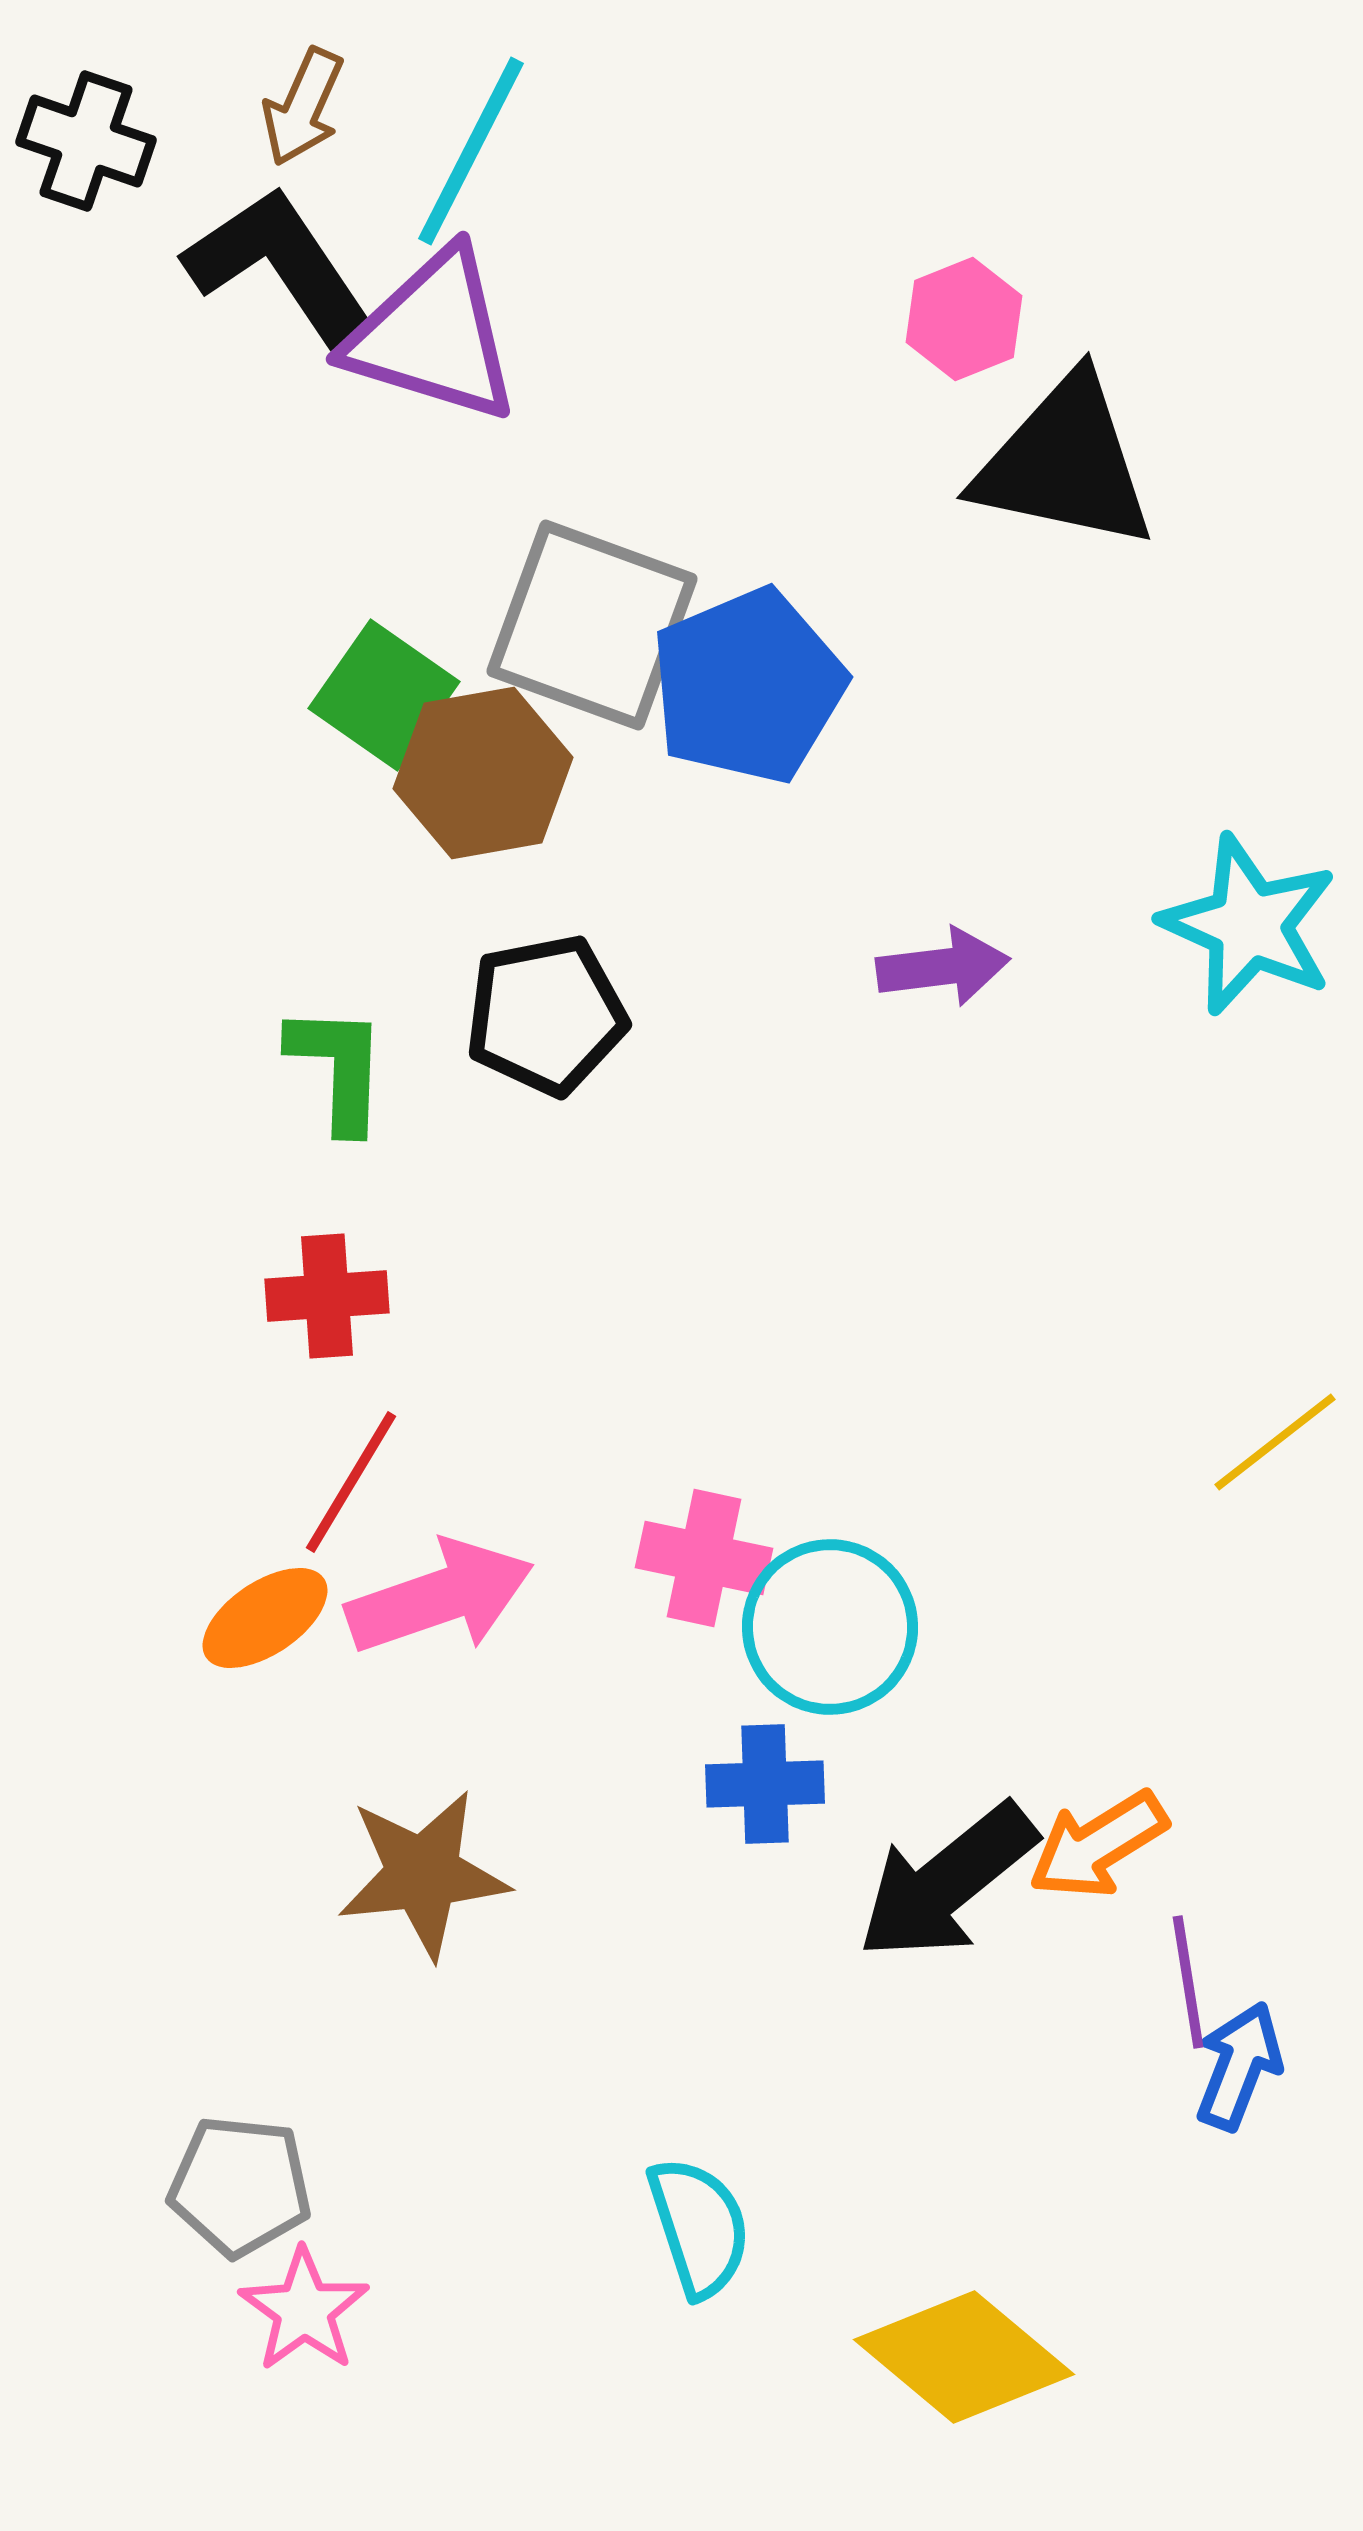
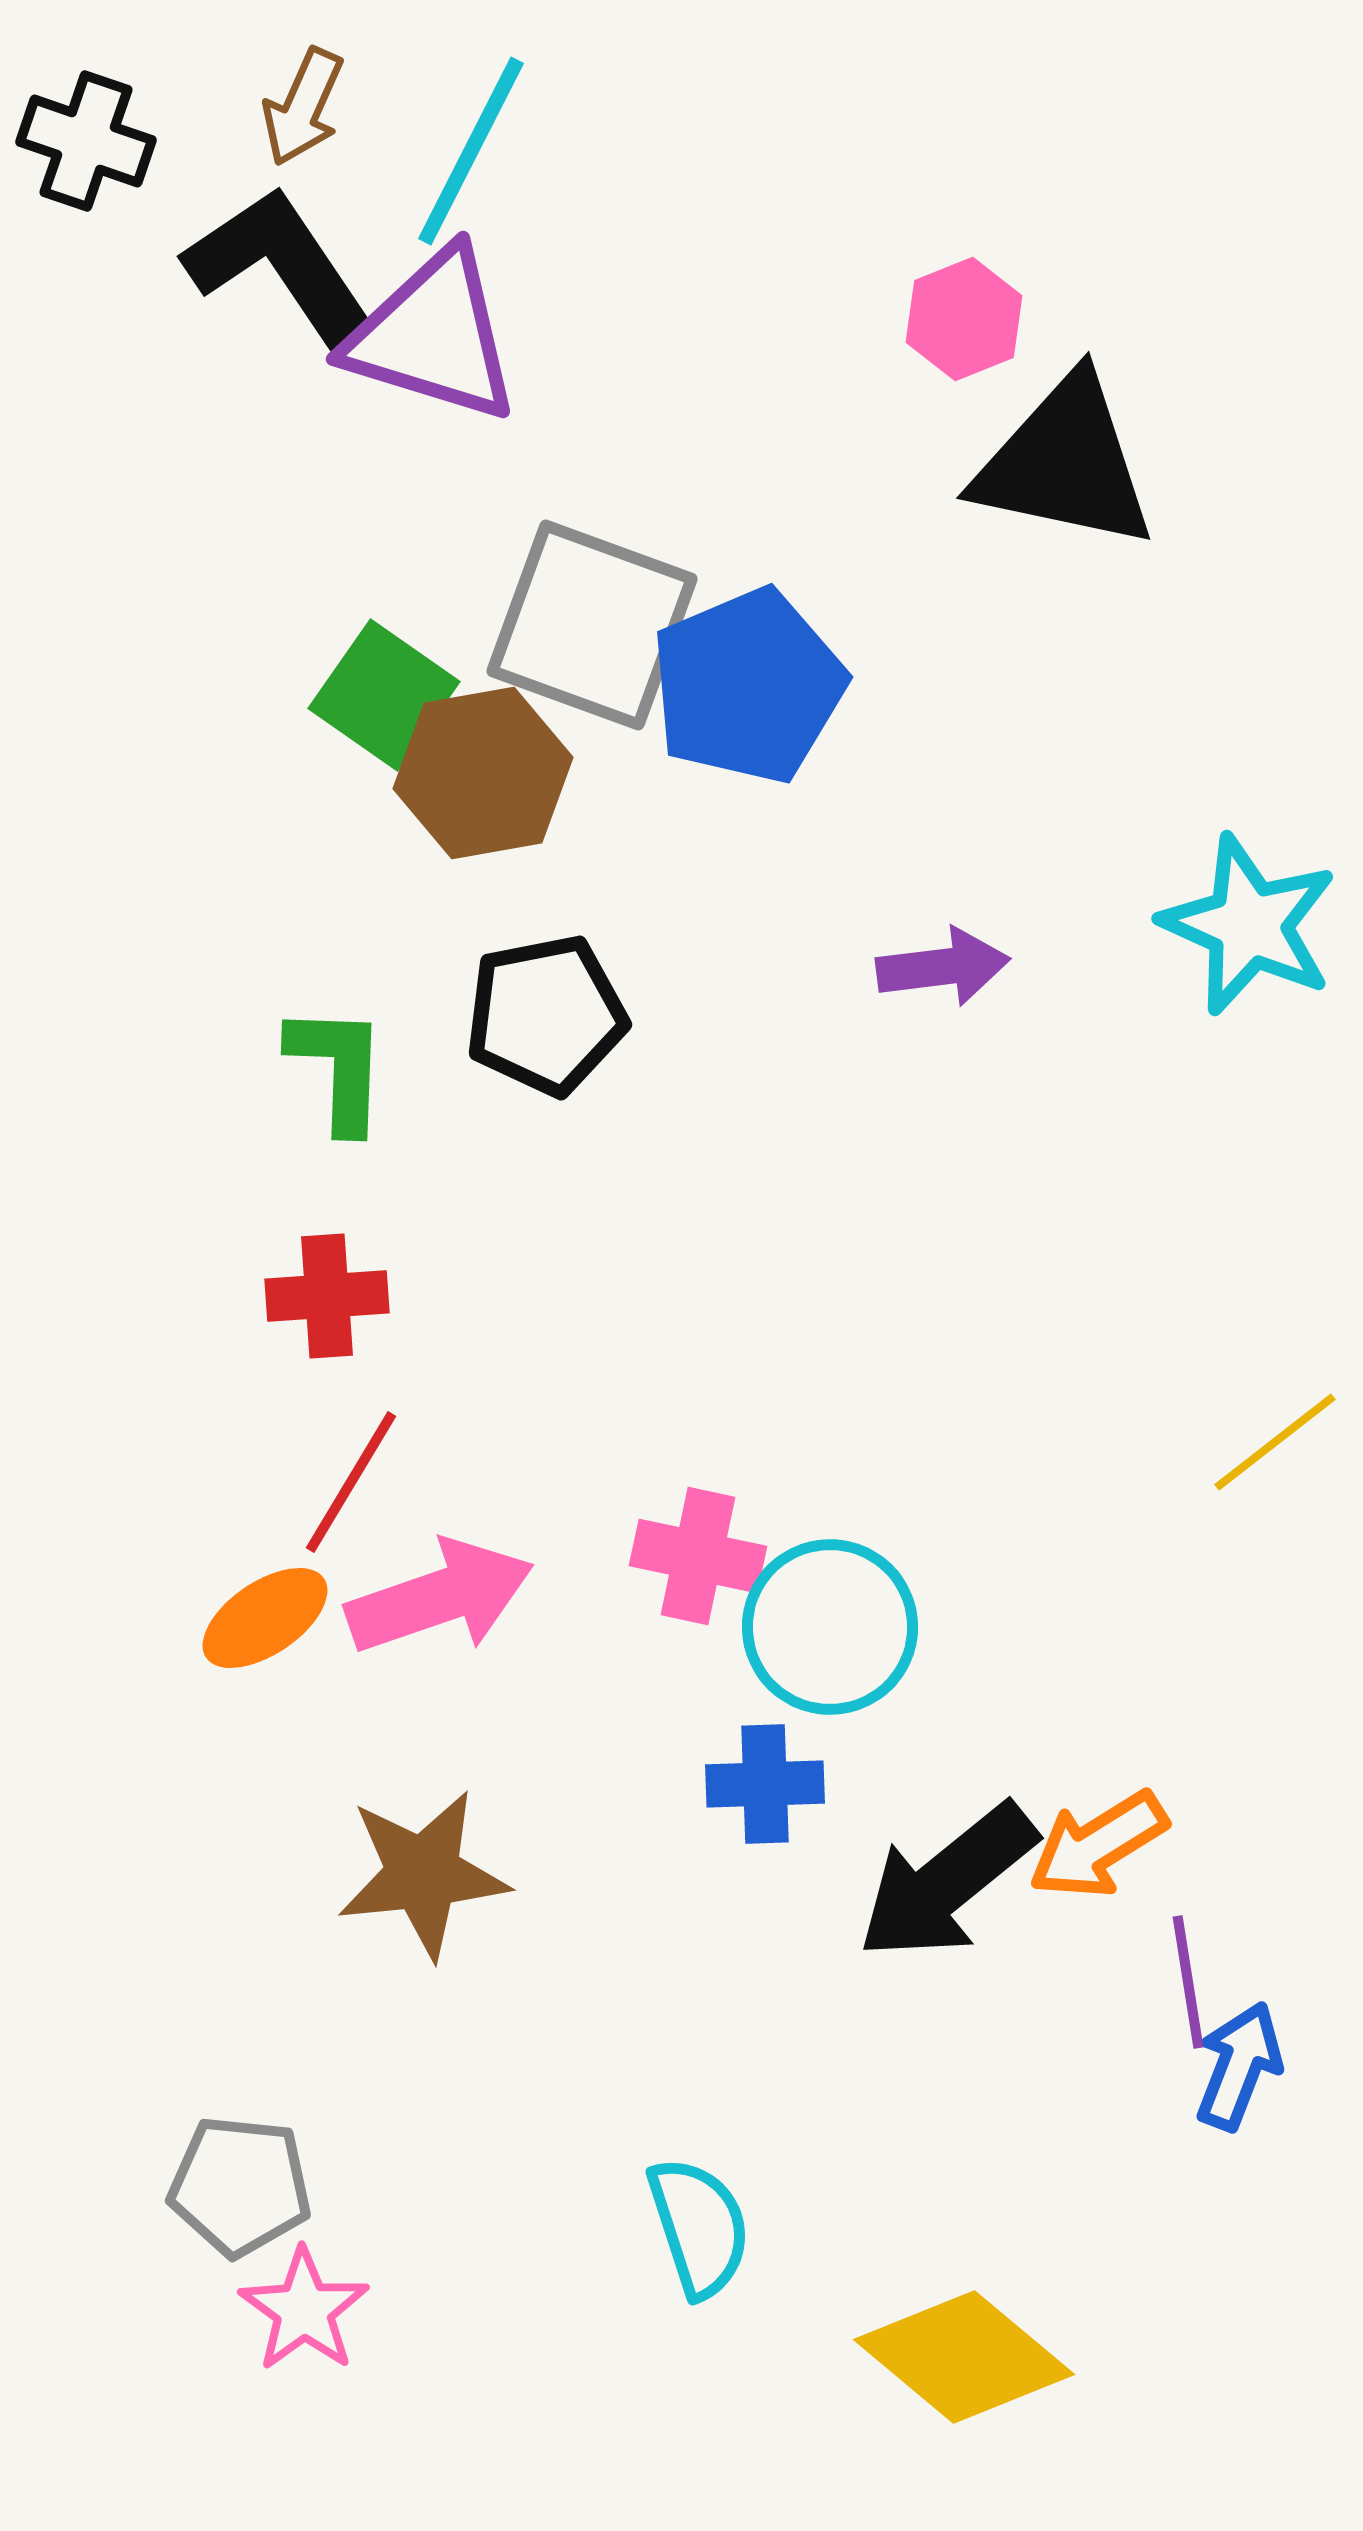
pink cross: moved 6 px left, 2 px up
